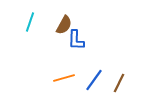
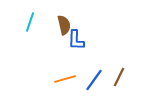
brown semicircle: rotated 42 degrees counterclockwise
orange line: moved 1 px right, 1 px down
brown line: moved 6 px up
